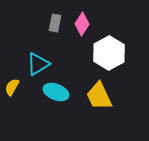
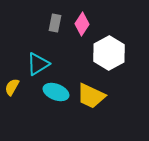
yellow trapezoid: moved 8 px left; rotated 40 degrees counterclockwise
